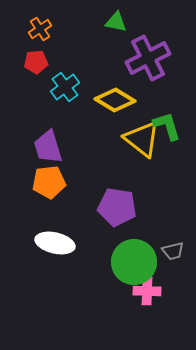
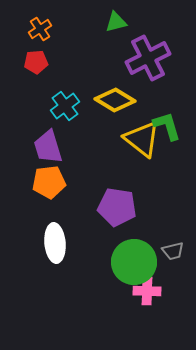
green triangle: rotated 25 degrees counterclockwise
cyan cross: moved 19 px down
white ellipse: rotated 72 degrees clockwise
